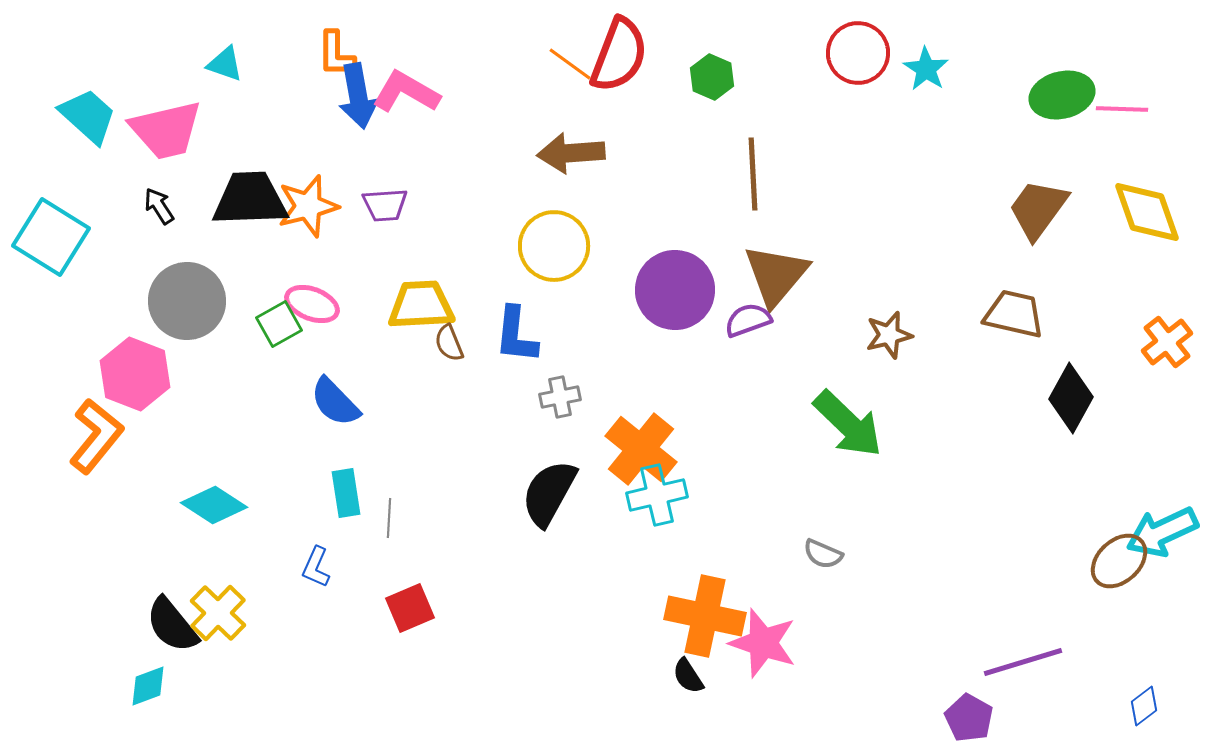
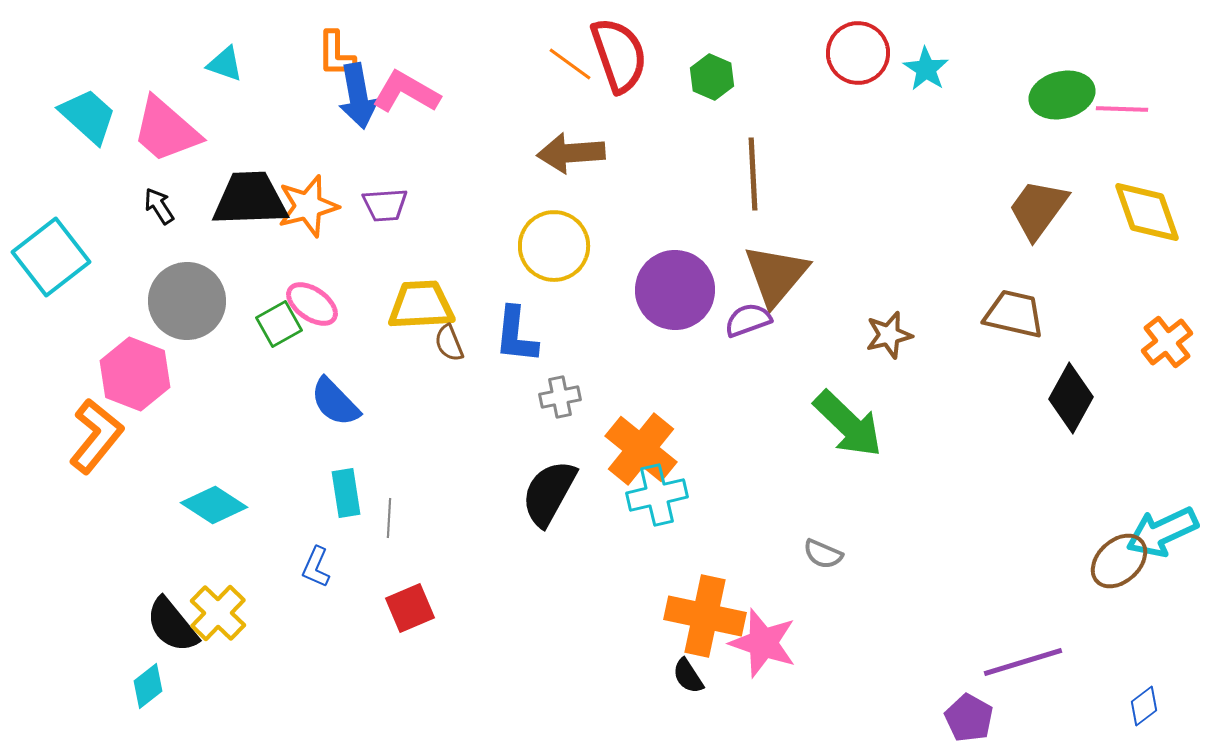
red semicircle at (619, 55): rotated 40 degrees counterclockwise
pink trapezoid at (166, 130): rotated 54 degrees clockwise
cyan square at (51, 237): moved 20 px down; rotated 20 degrees clockwise
pink ellipse at (312, 304): rotated 14 degrees clockwise
cyan diamond at (148, 686): rotated 18 degrees counterclockwise
